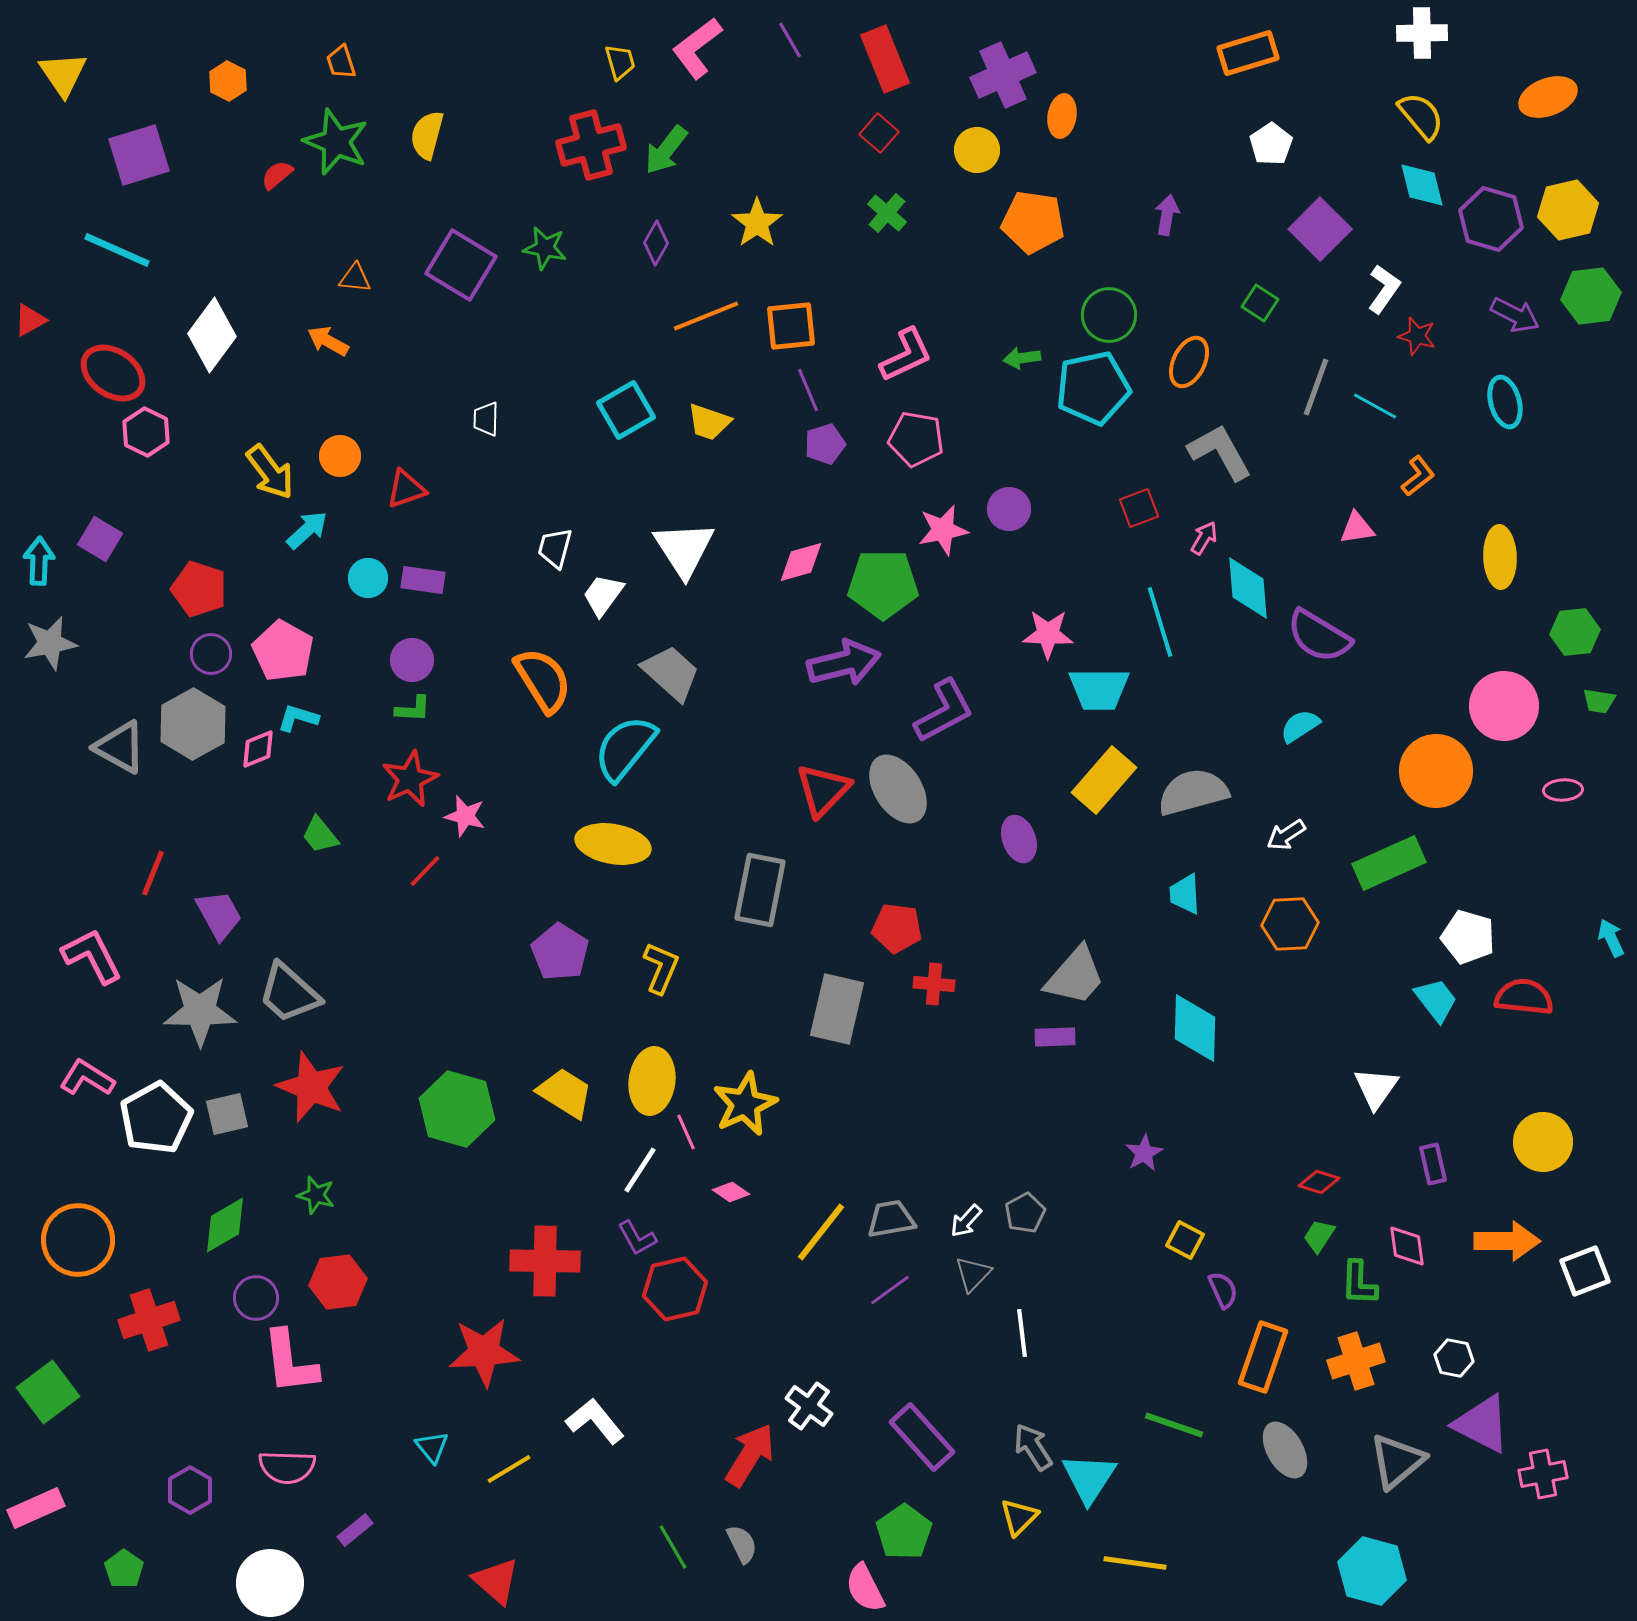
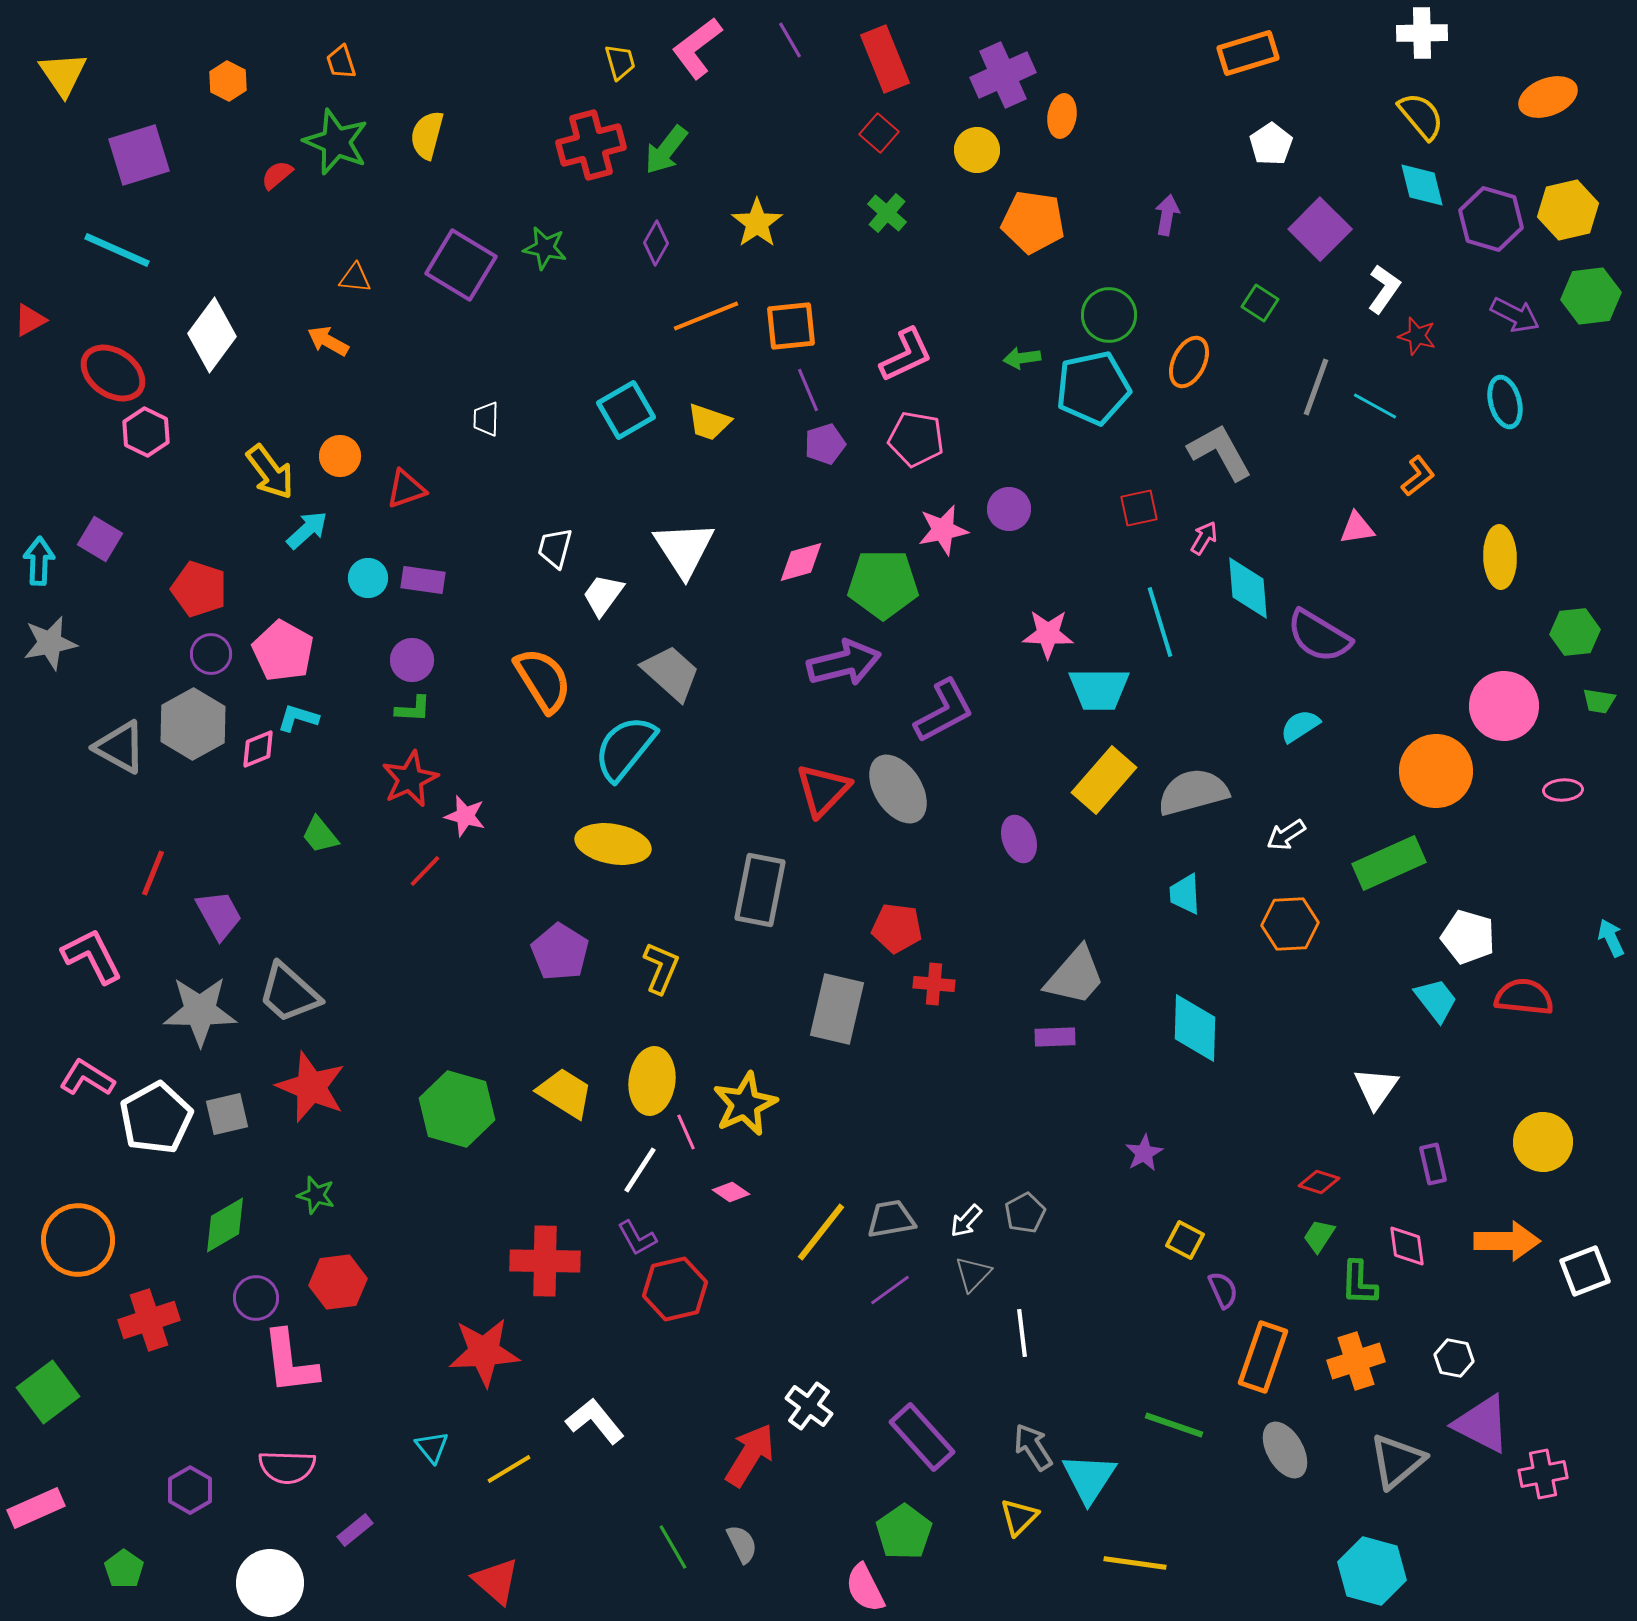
red square at (1139, 508): rotated 9 degrees clockwise
